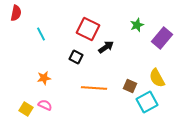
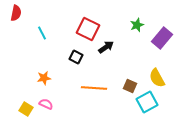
cyan line: moved 1 px right, 1 px up
pink semicircle: moved 1 px right, 1 px up
